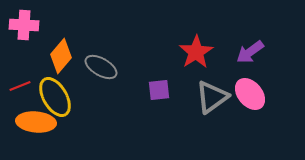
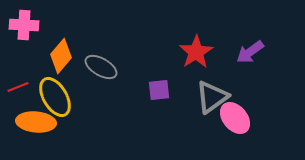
red line: moved 2 px left, 1 px down
pink ellipse: moved 15 px left, 24 px down
